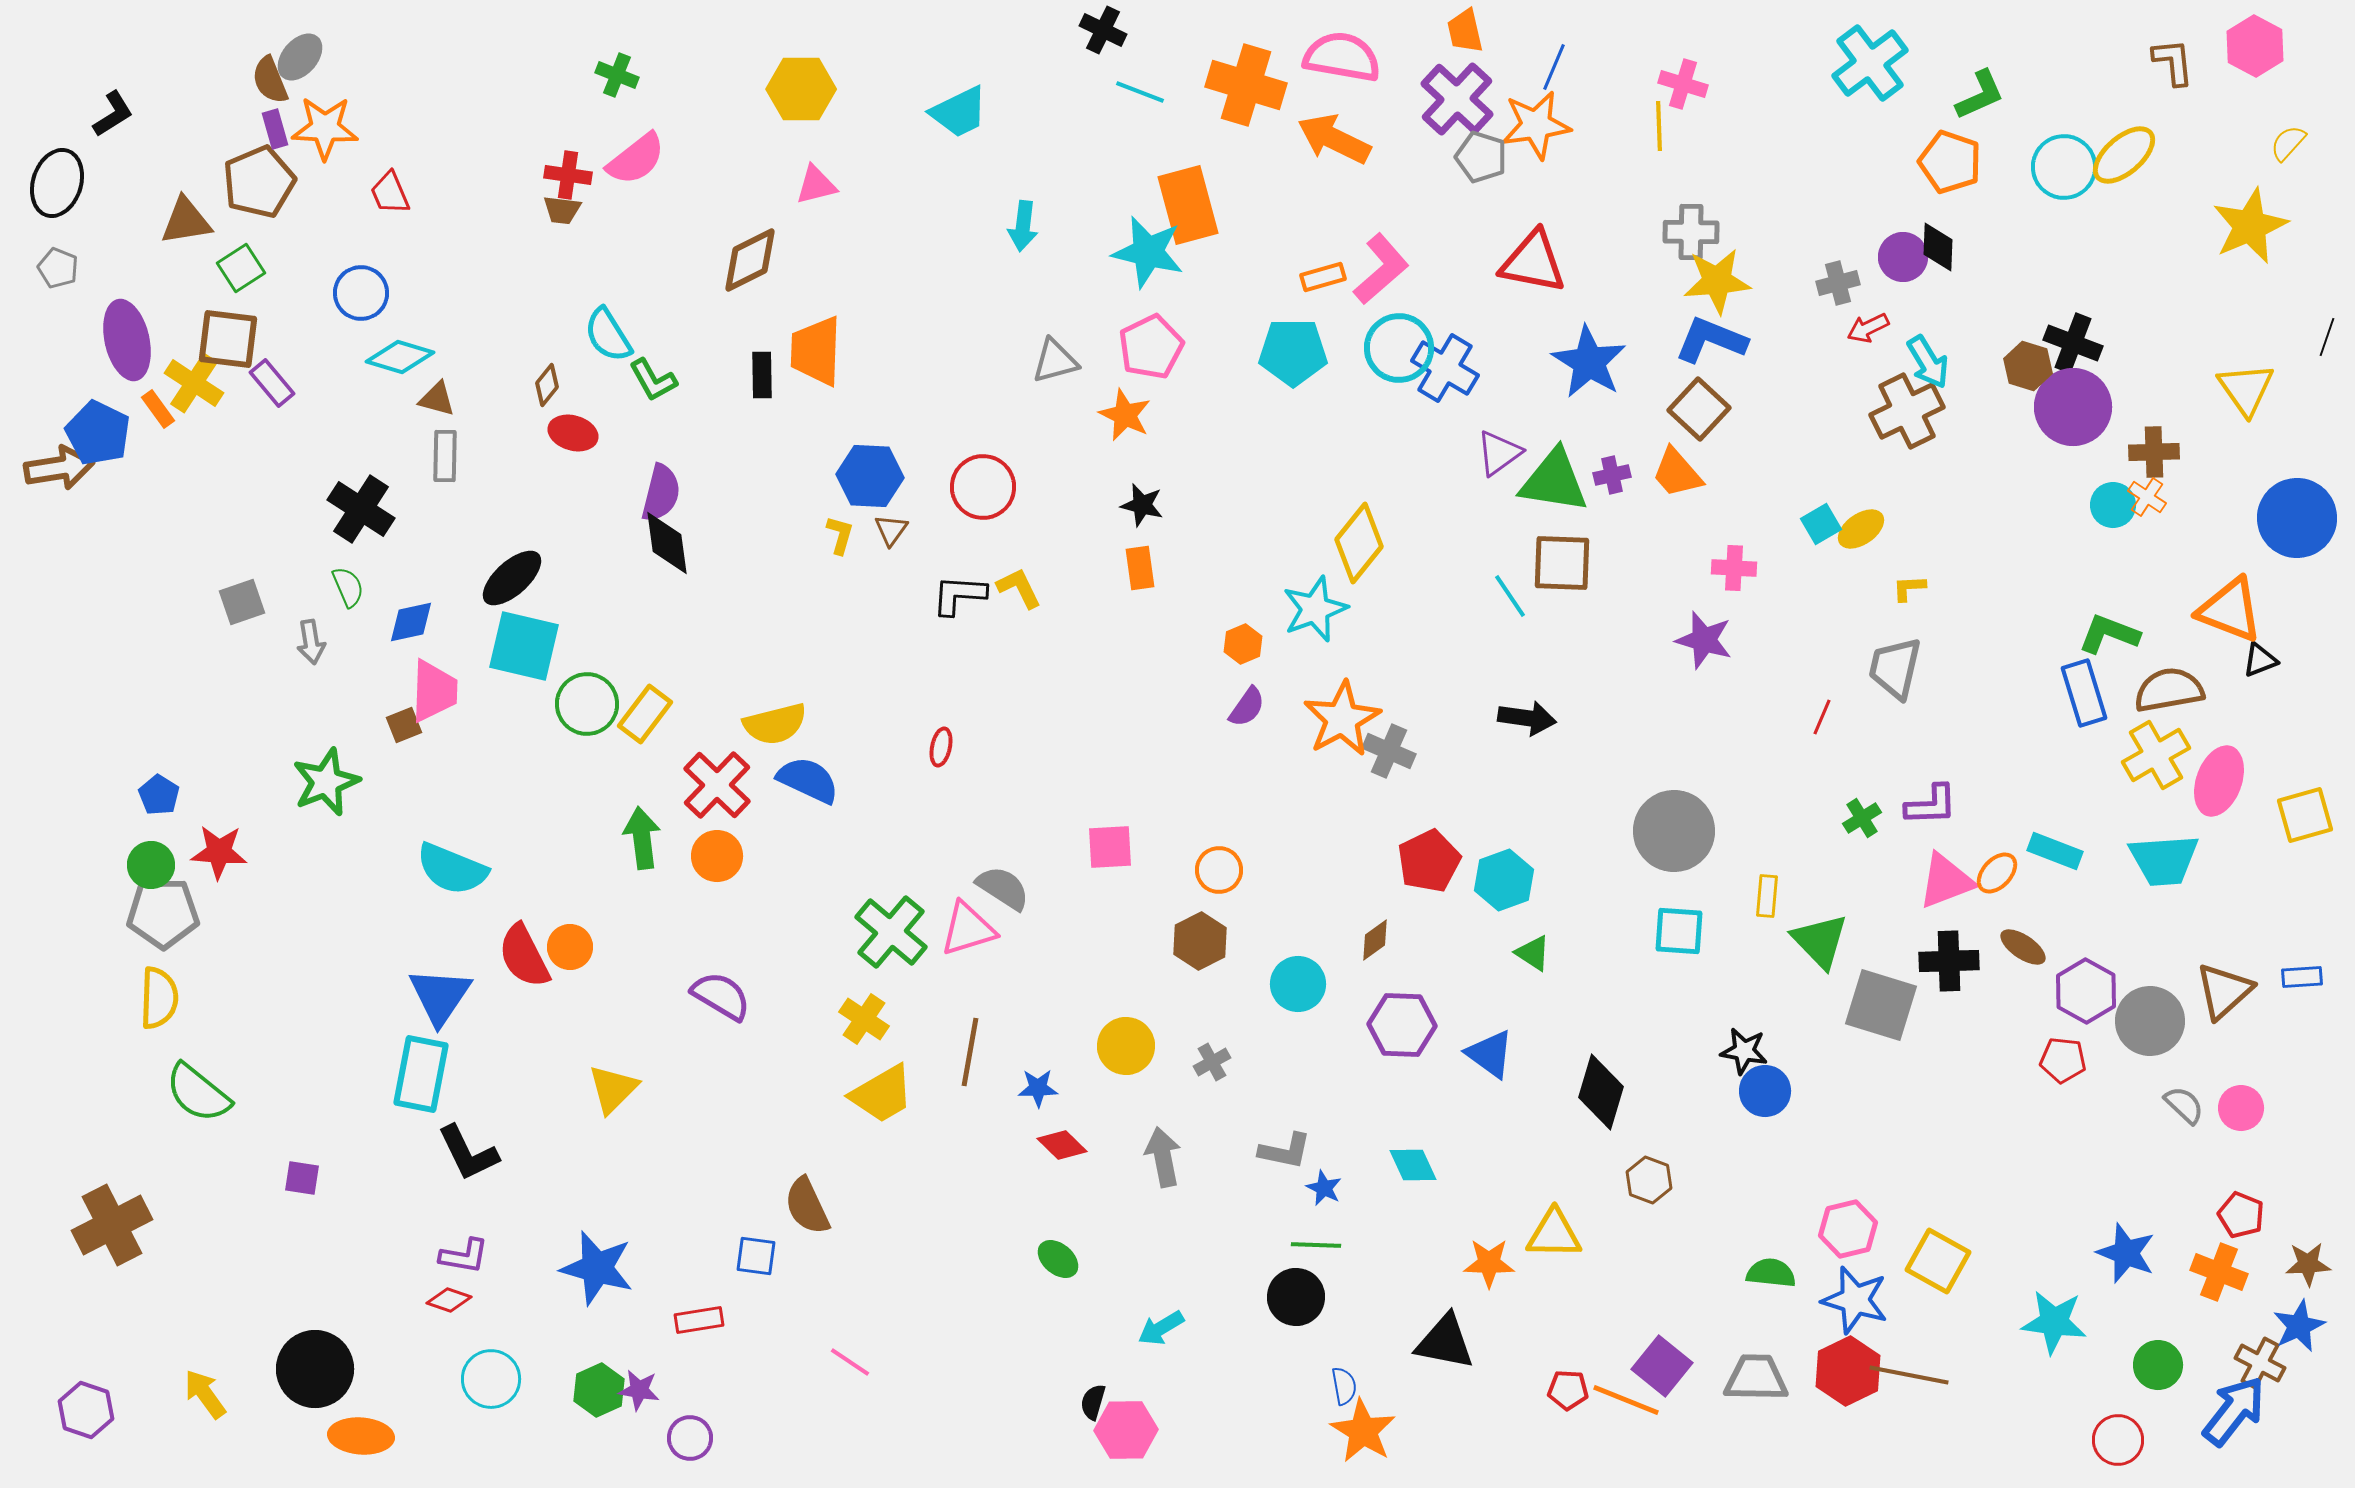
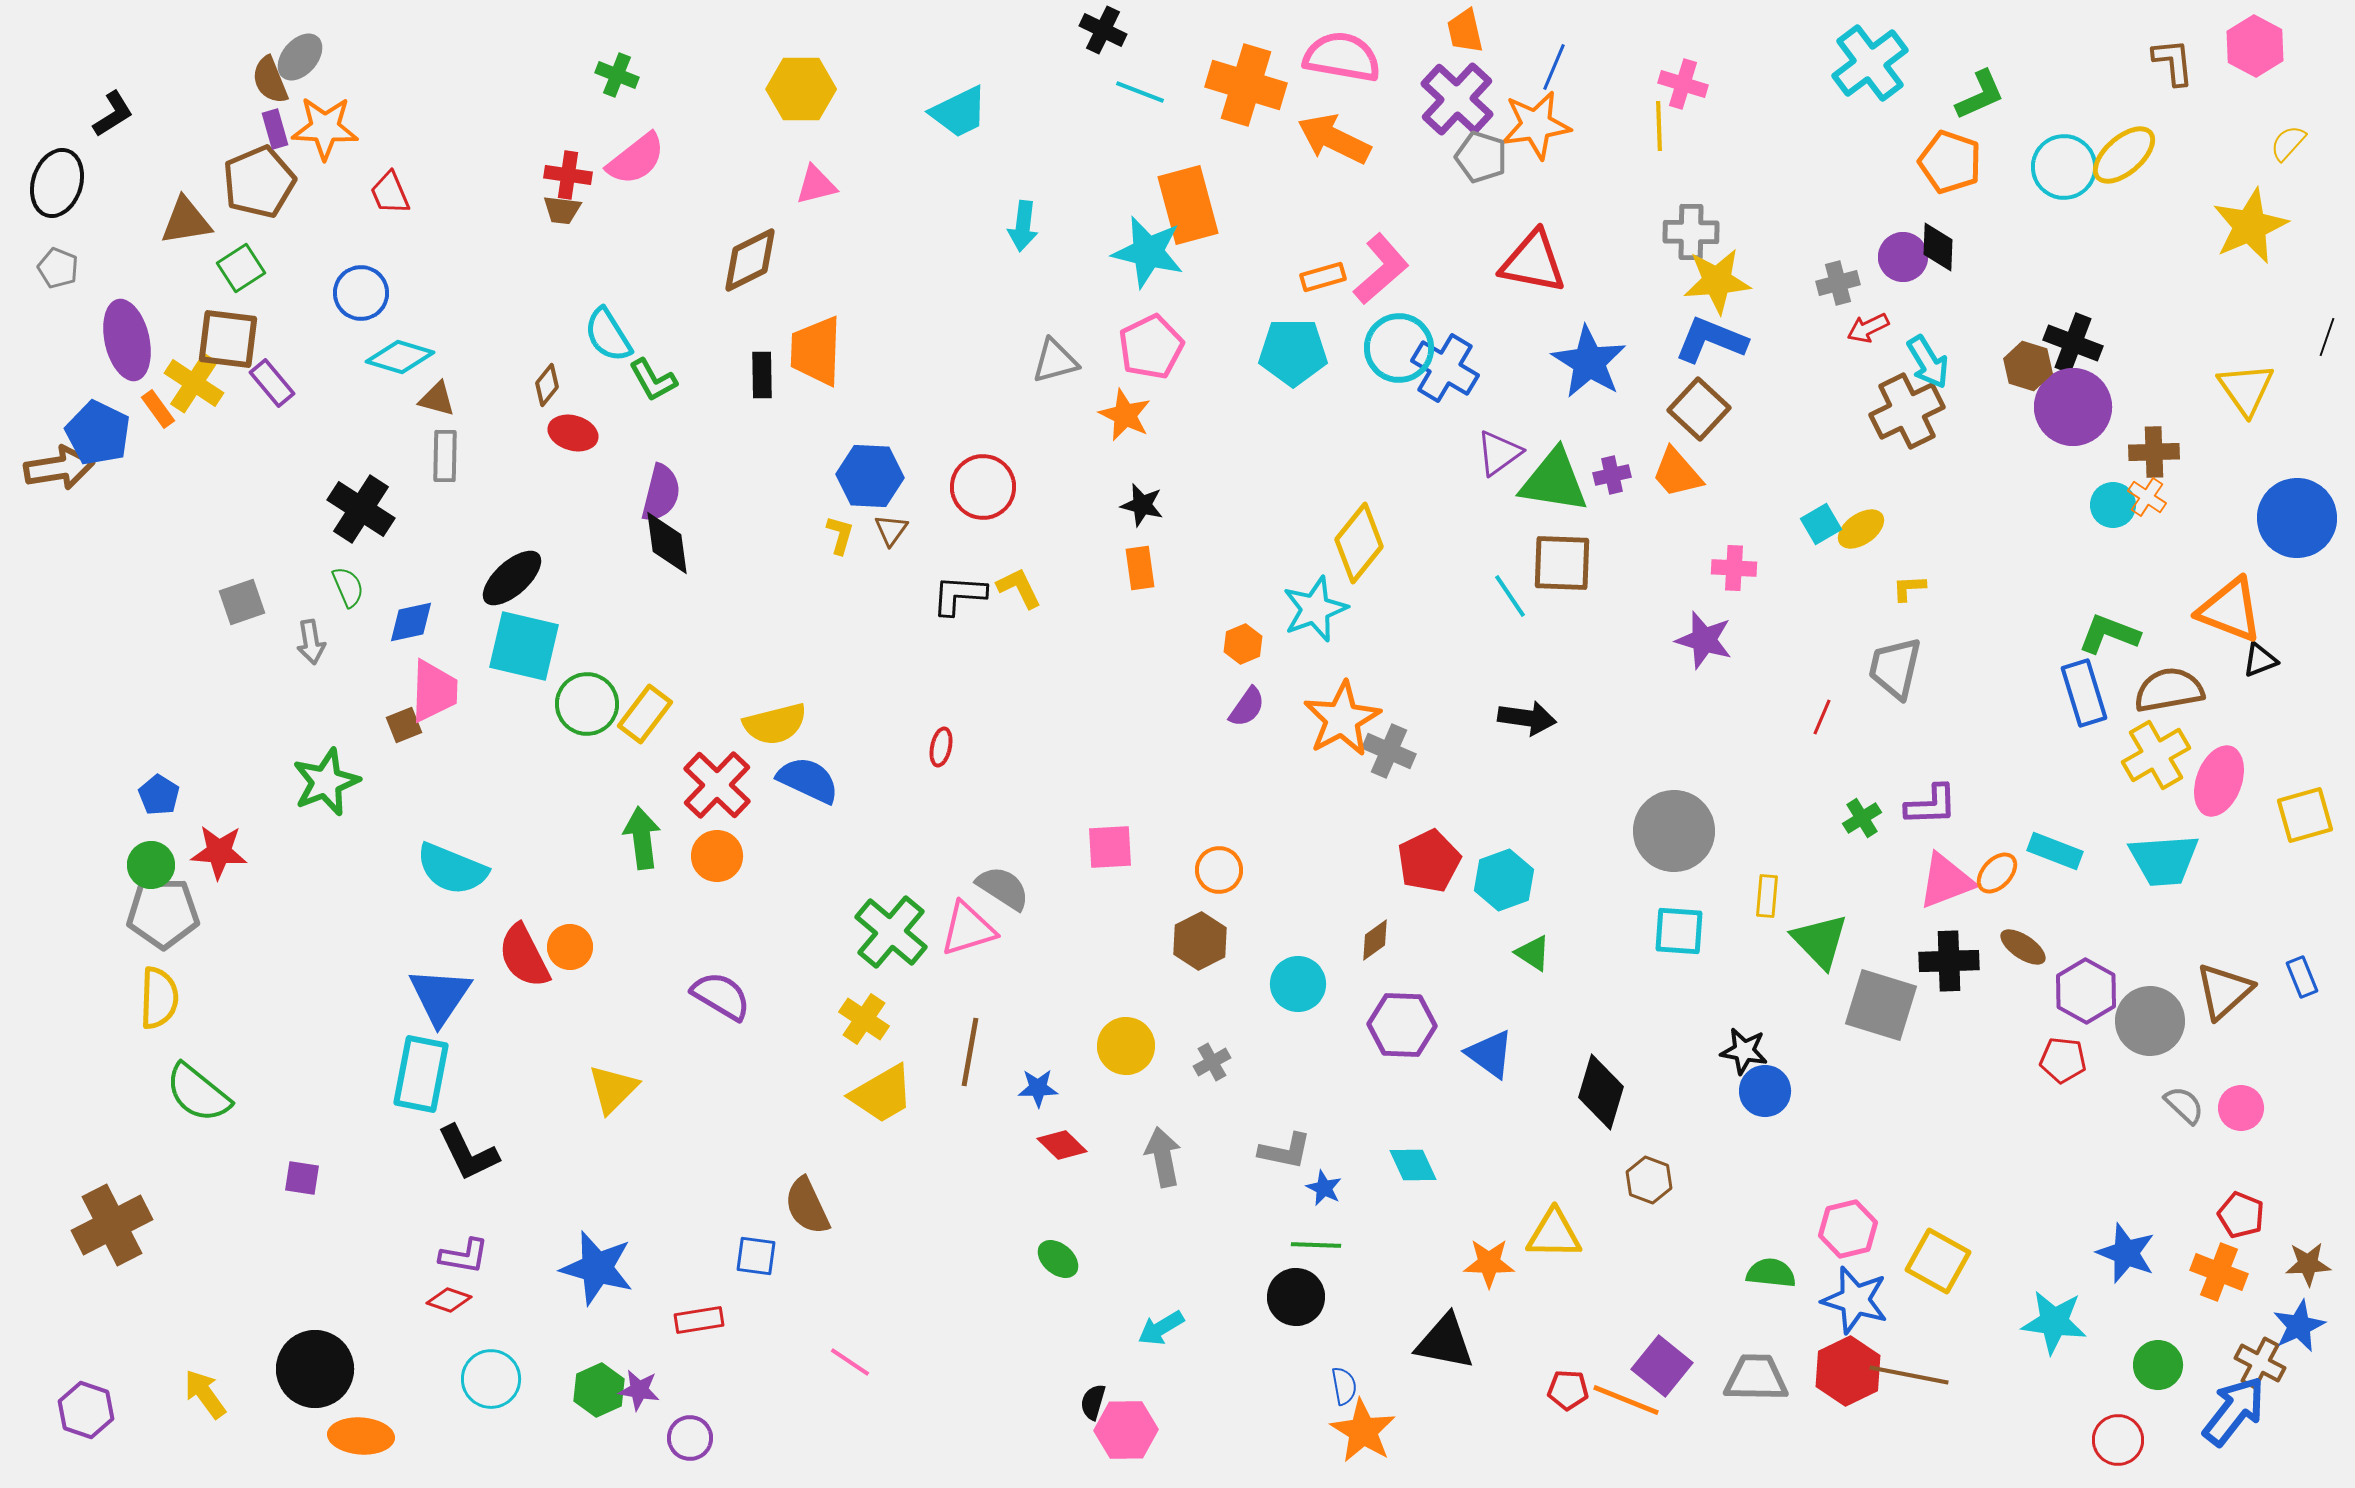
blue rectangle at (2302, 977): rotated 72 degrees clockwise
